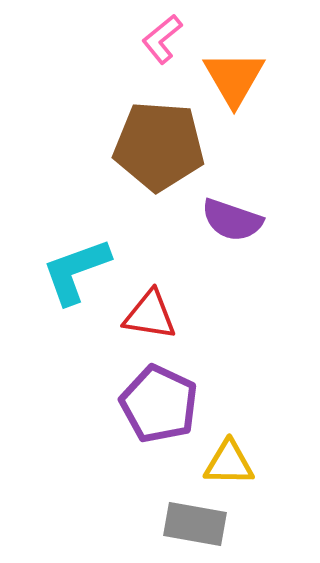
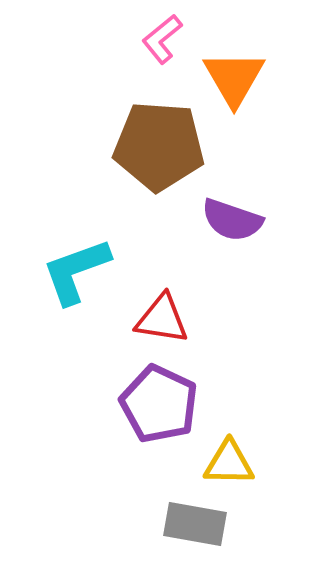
red triangle: moved 12 px right, 4 px down
